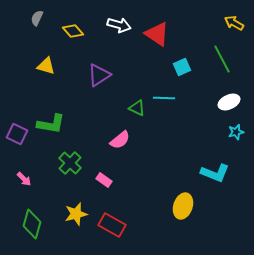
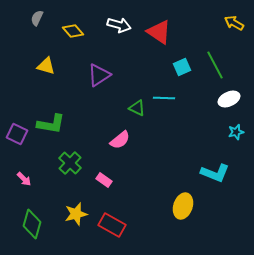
red triangle: moved 2 px right, 2 px up
green line: moved 7 px left, 6 px down
white ellipse: moved 3 px up
